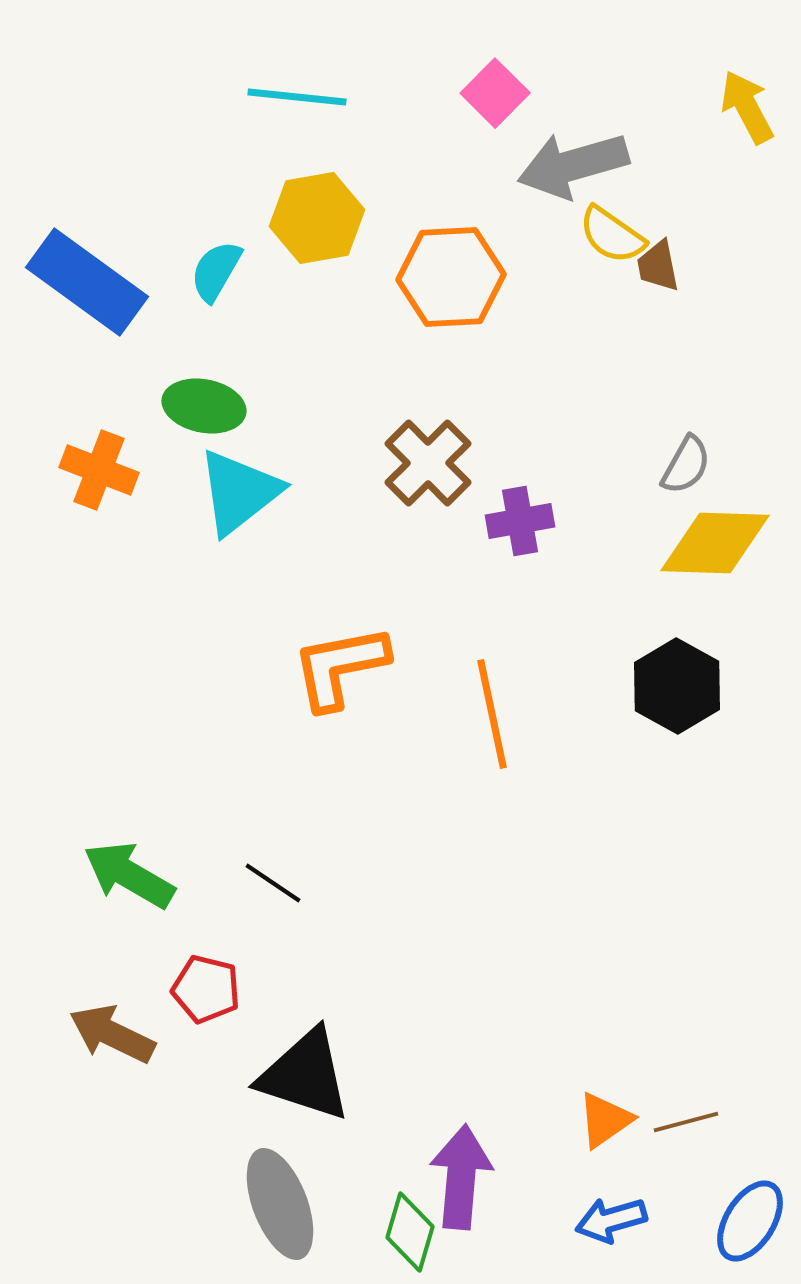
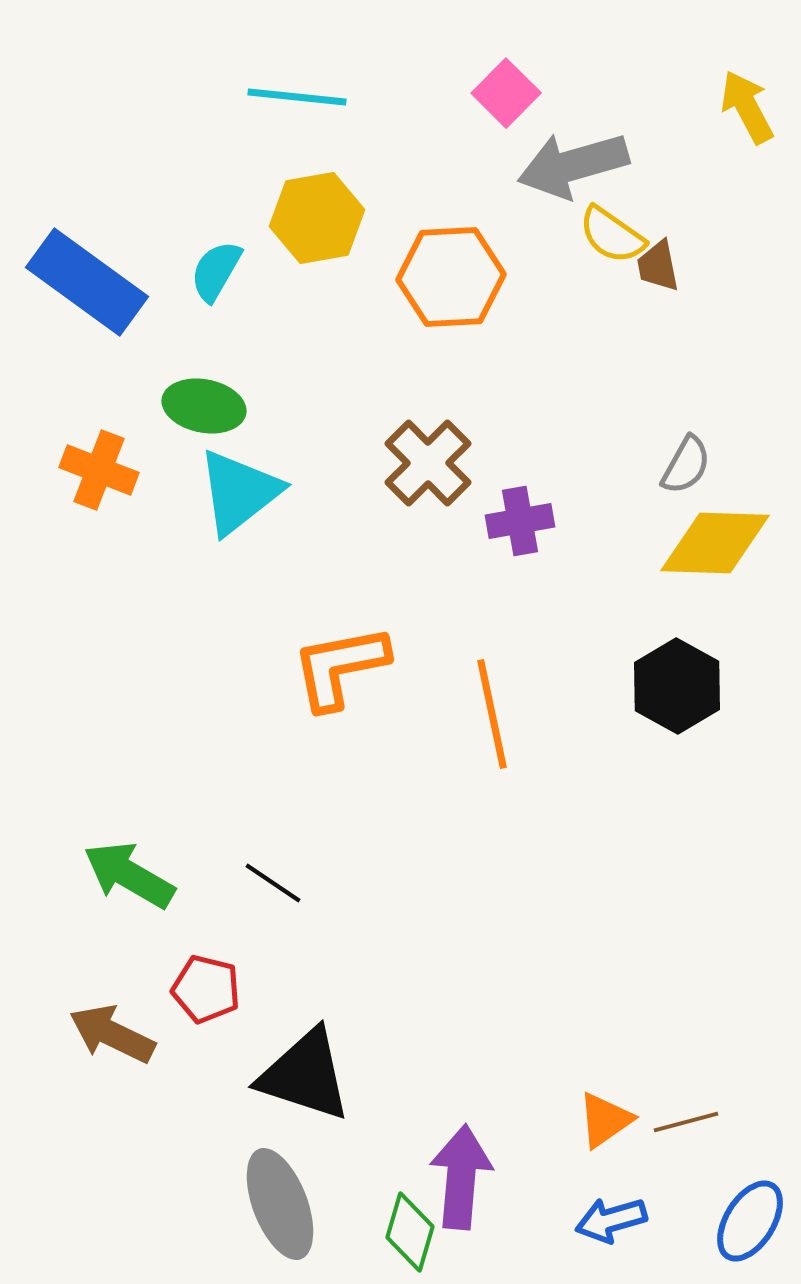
pink square: moved 11 px right
